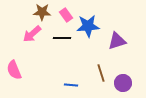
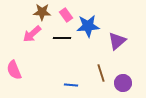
purple triangle: rotated 24 degrees counterclockwise
